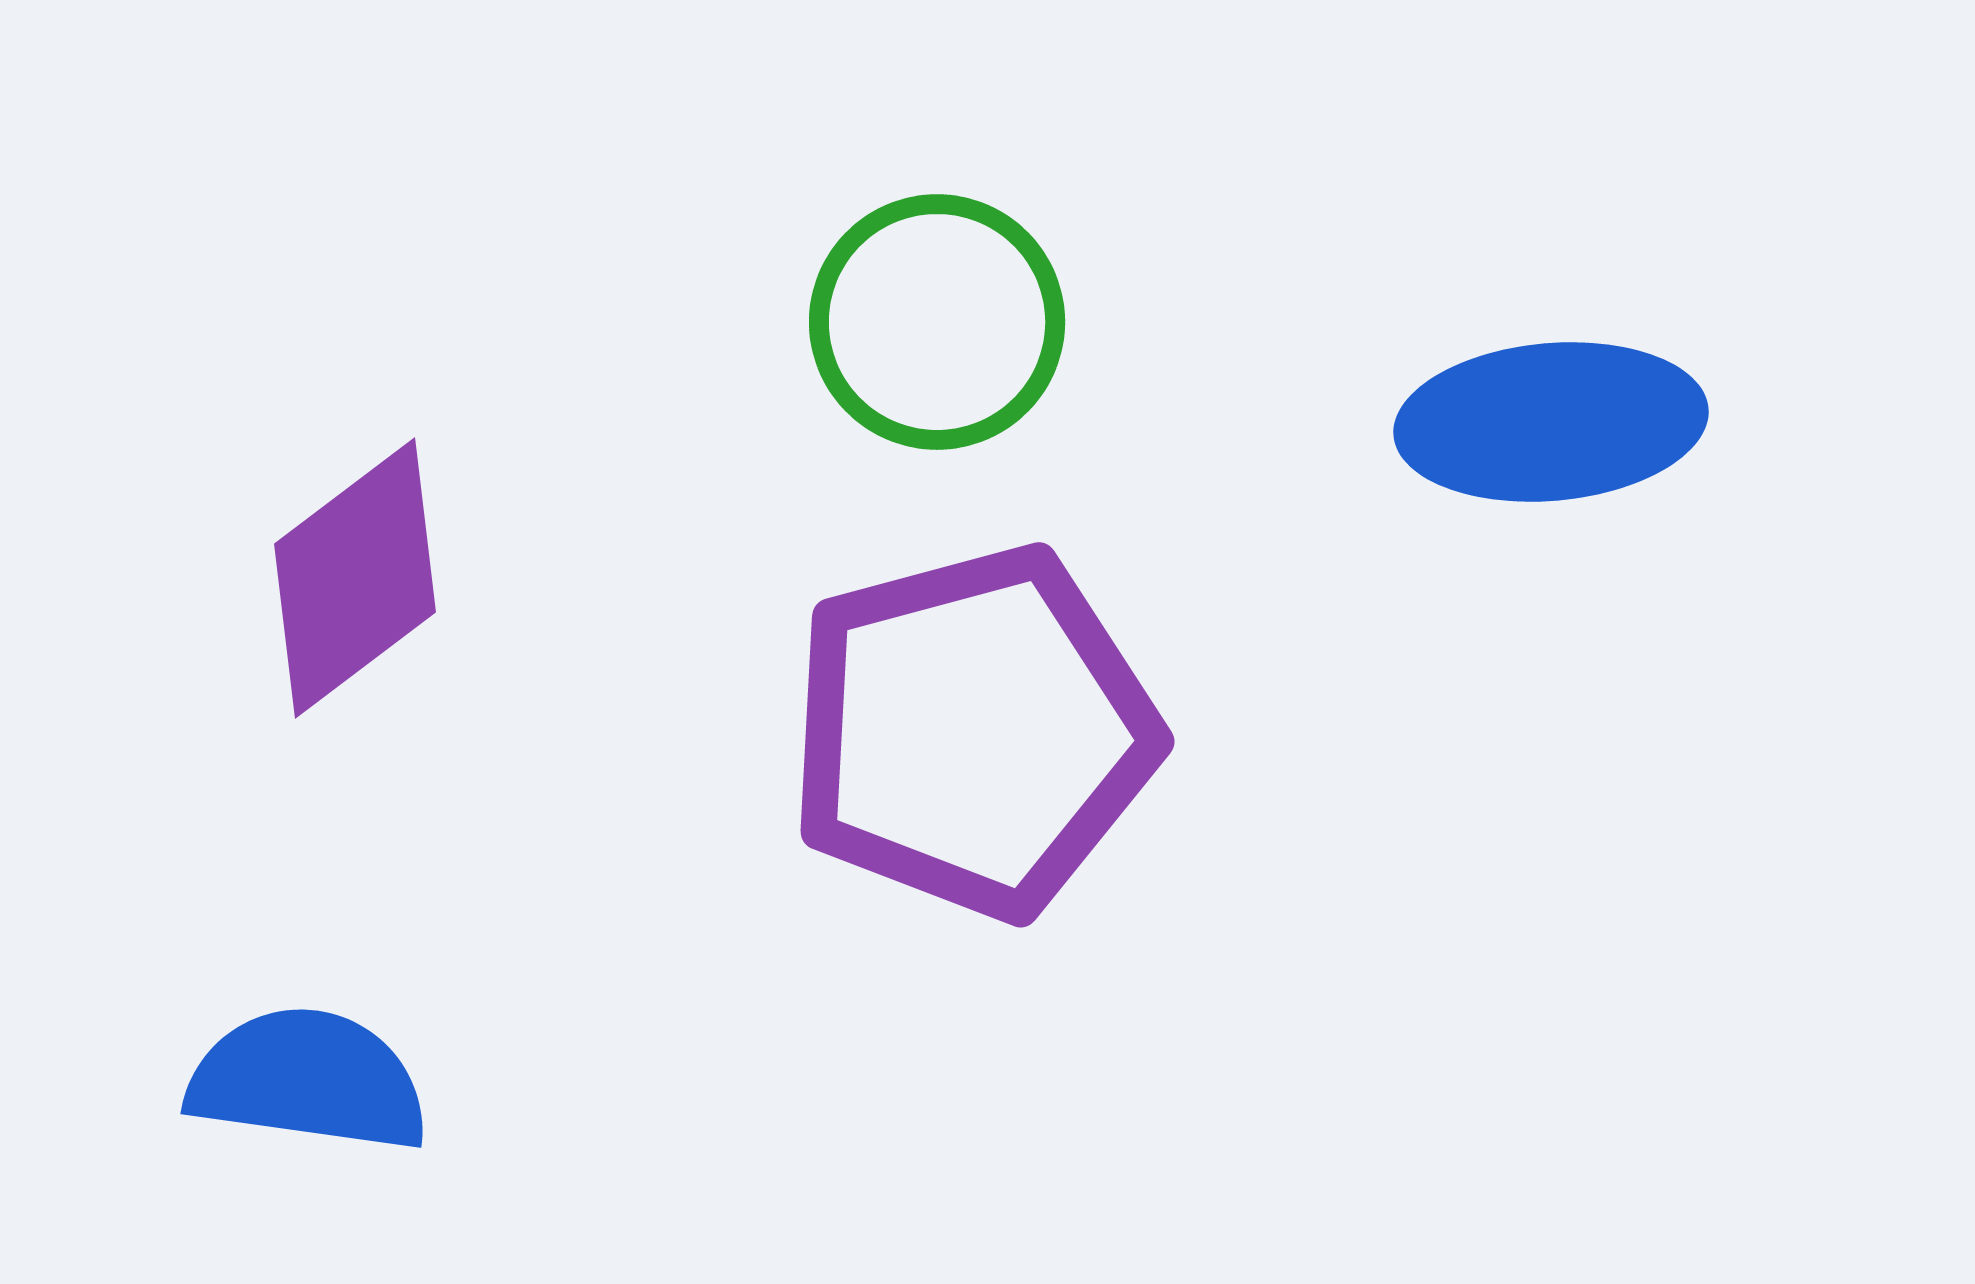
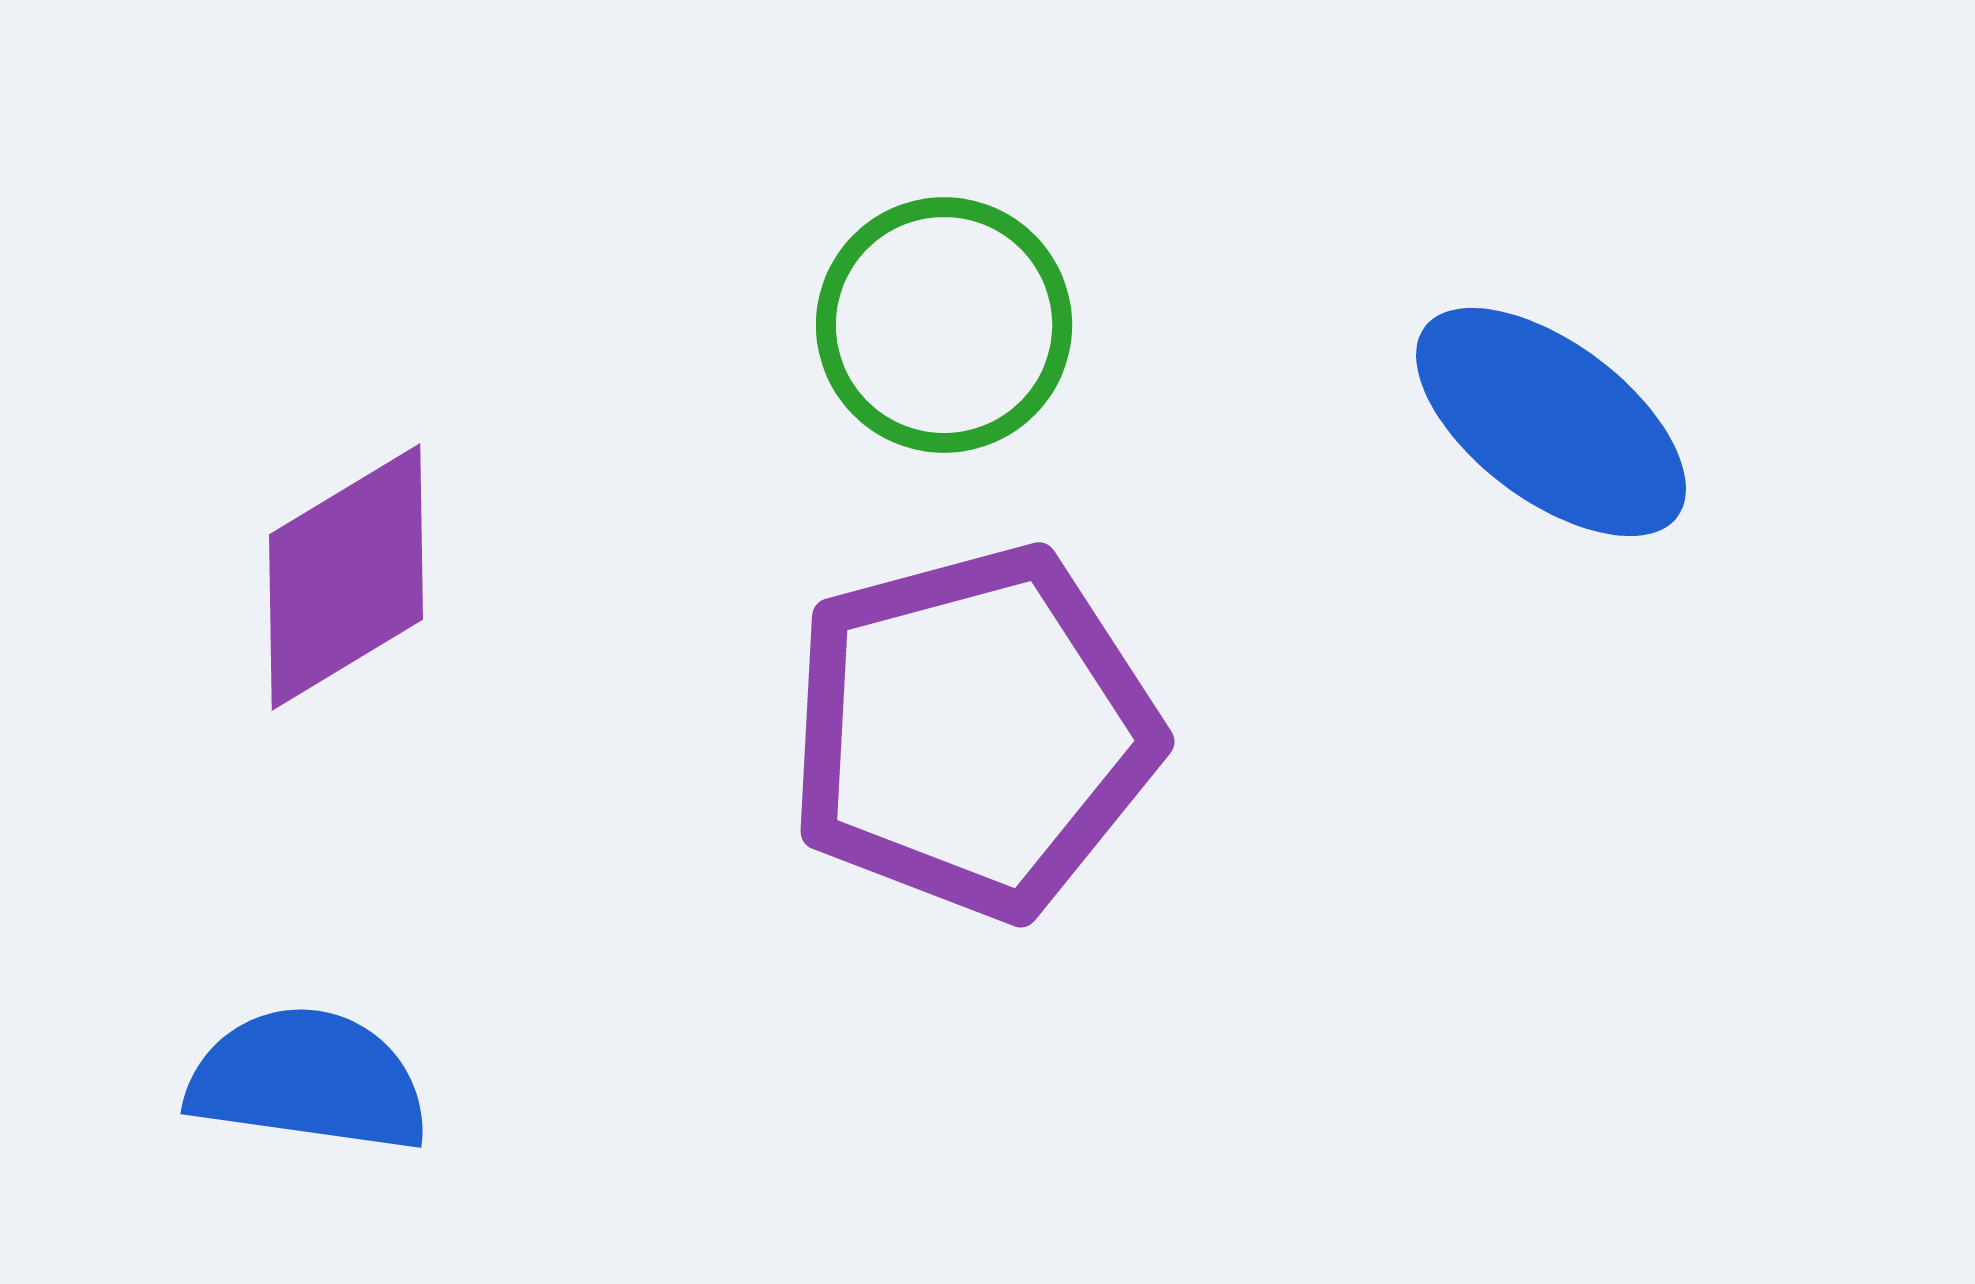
green circle: moved 7 px right, 3 px down
blue ellipse: rotated 42 degrees clockwise
purple diamond: moved 9 px left, 1 px up; rotated 6 degrees clockwise
